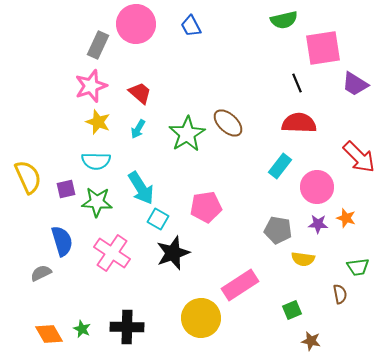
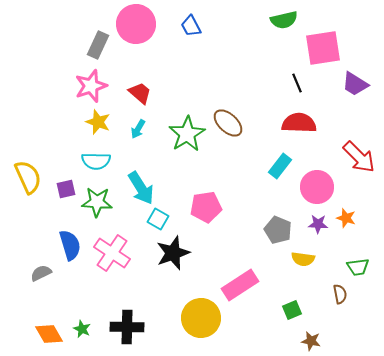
gray pentagon at (278, 230): rotated 12 degrees clockwise
blue semicircle at (62, 241): moved 8 px right, 4 px down
